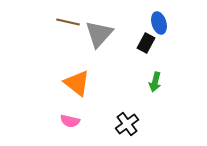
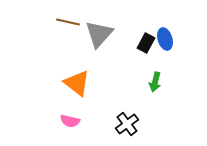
blue ellipse: moved 6 px right, 16 px down
